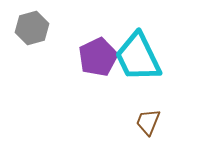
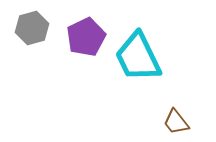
purple pentagon: moved 12 px left, 20 px up
brown trapezoid: moved 28 px right; rotated 60 degrees counterclockwise
